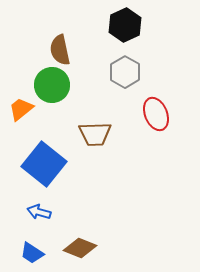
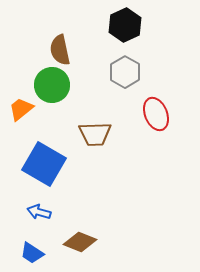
blue square: rotated 9 degrees counterclockwise
brown diamond: moved 6 px up
